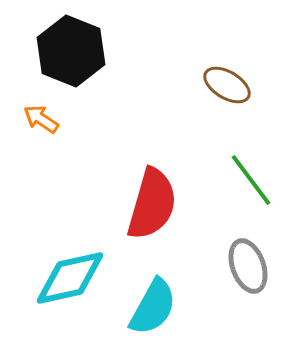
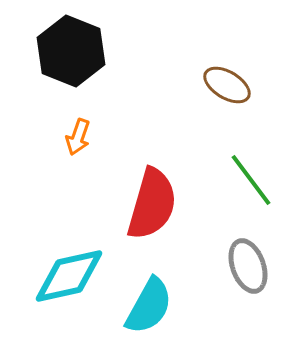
orange arrow: moved 37 px right, 18 px down; rotated 105 degrees counterclockwise
cyan diamond: moved 1 px left, 2 px up
cyan semicircle: moved 4 px left, 1 px up
